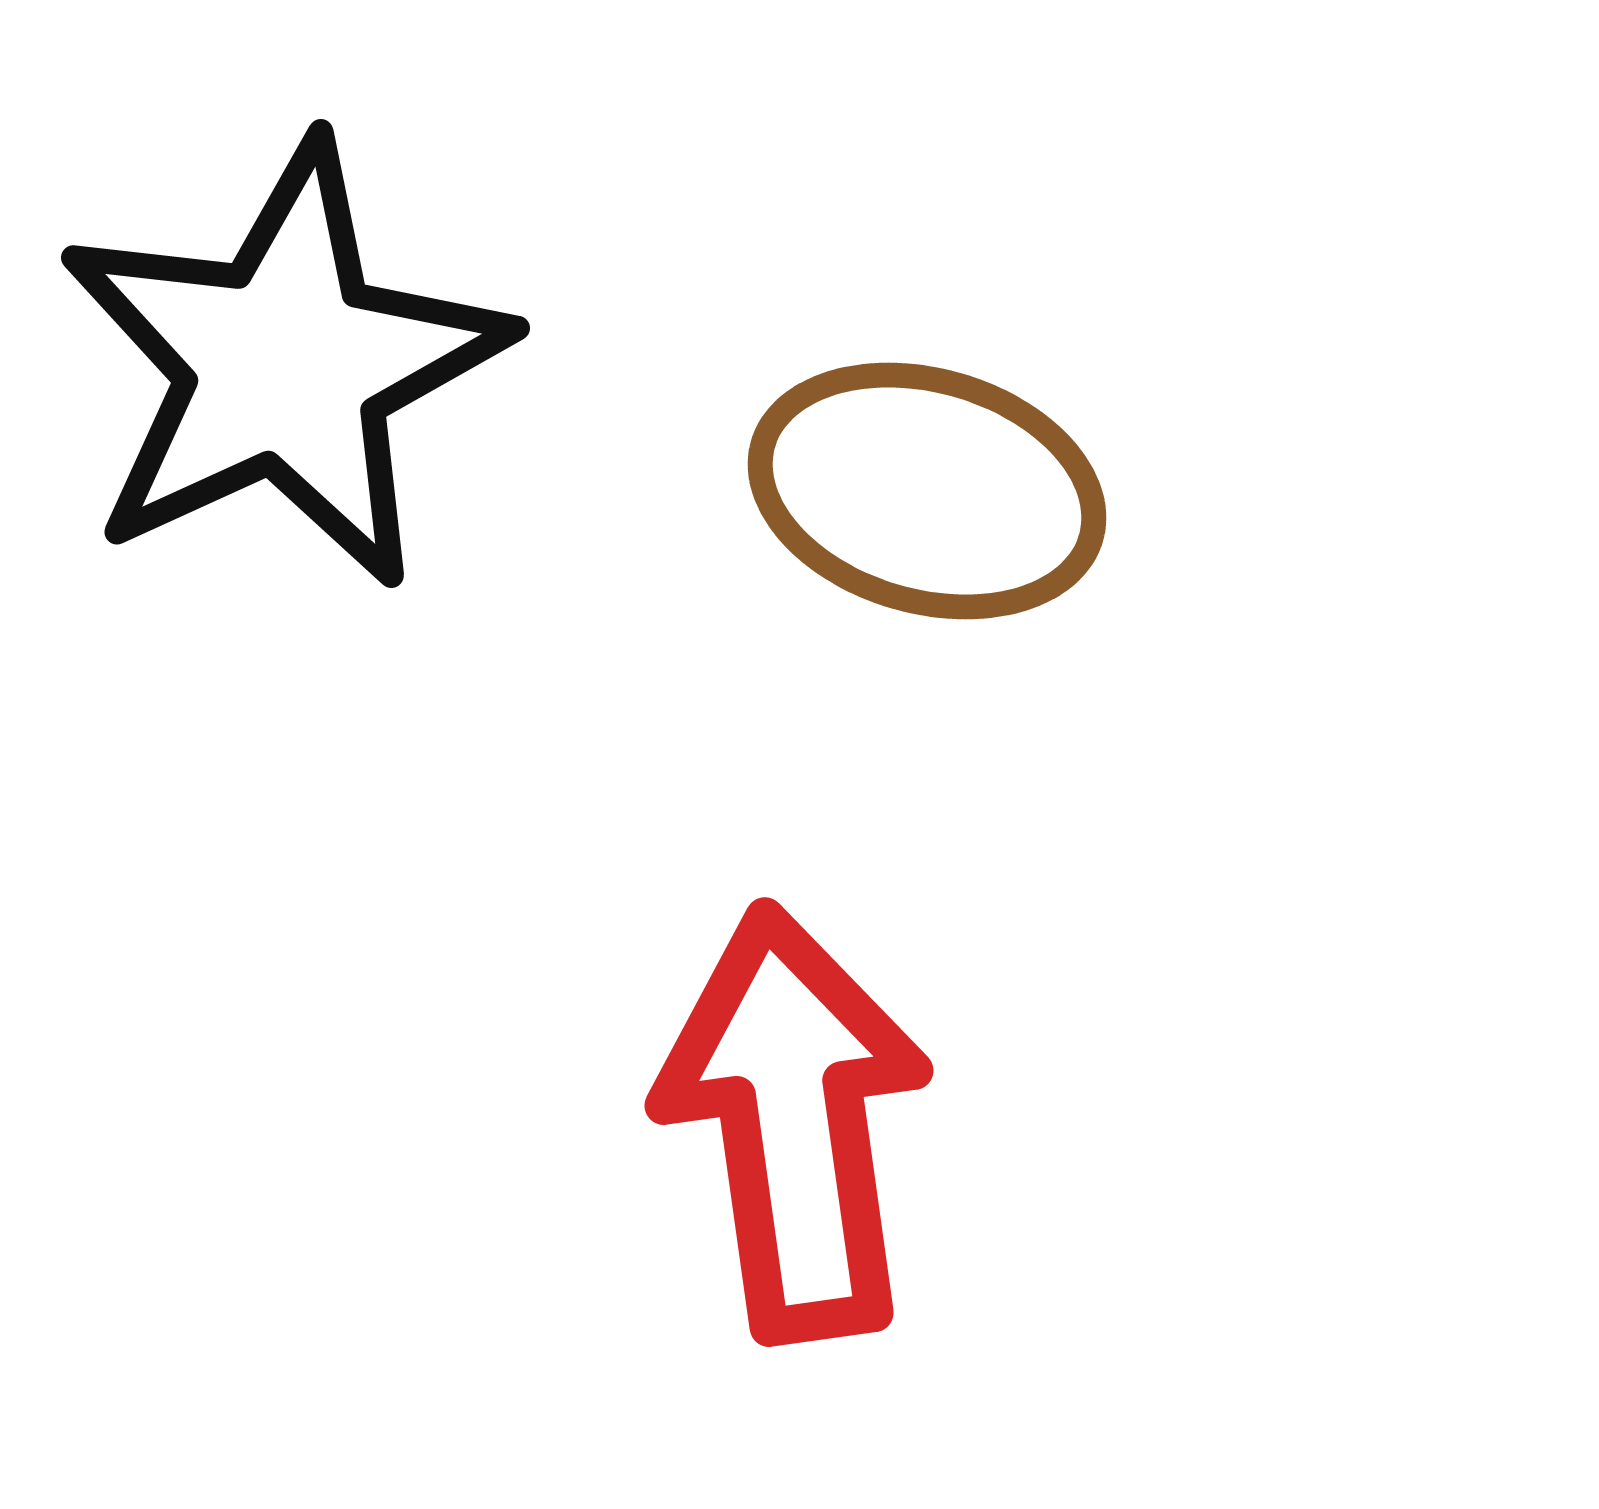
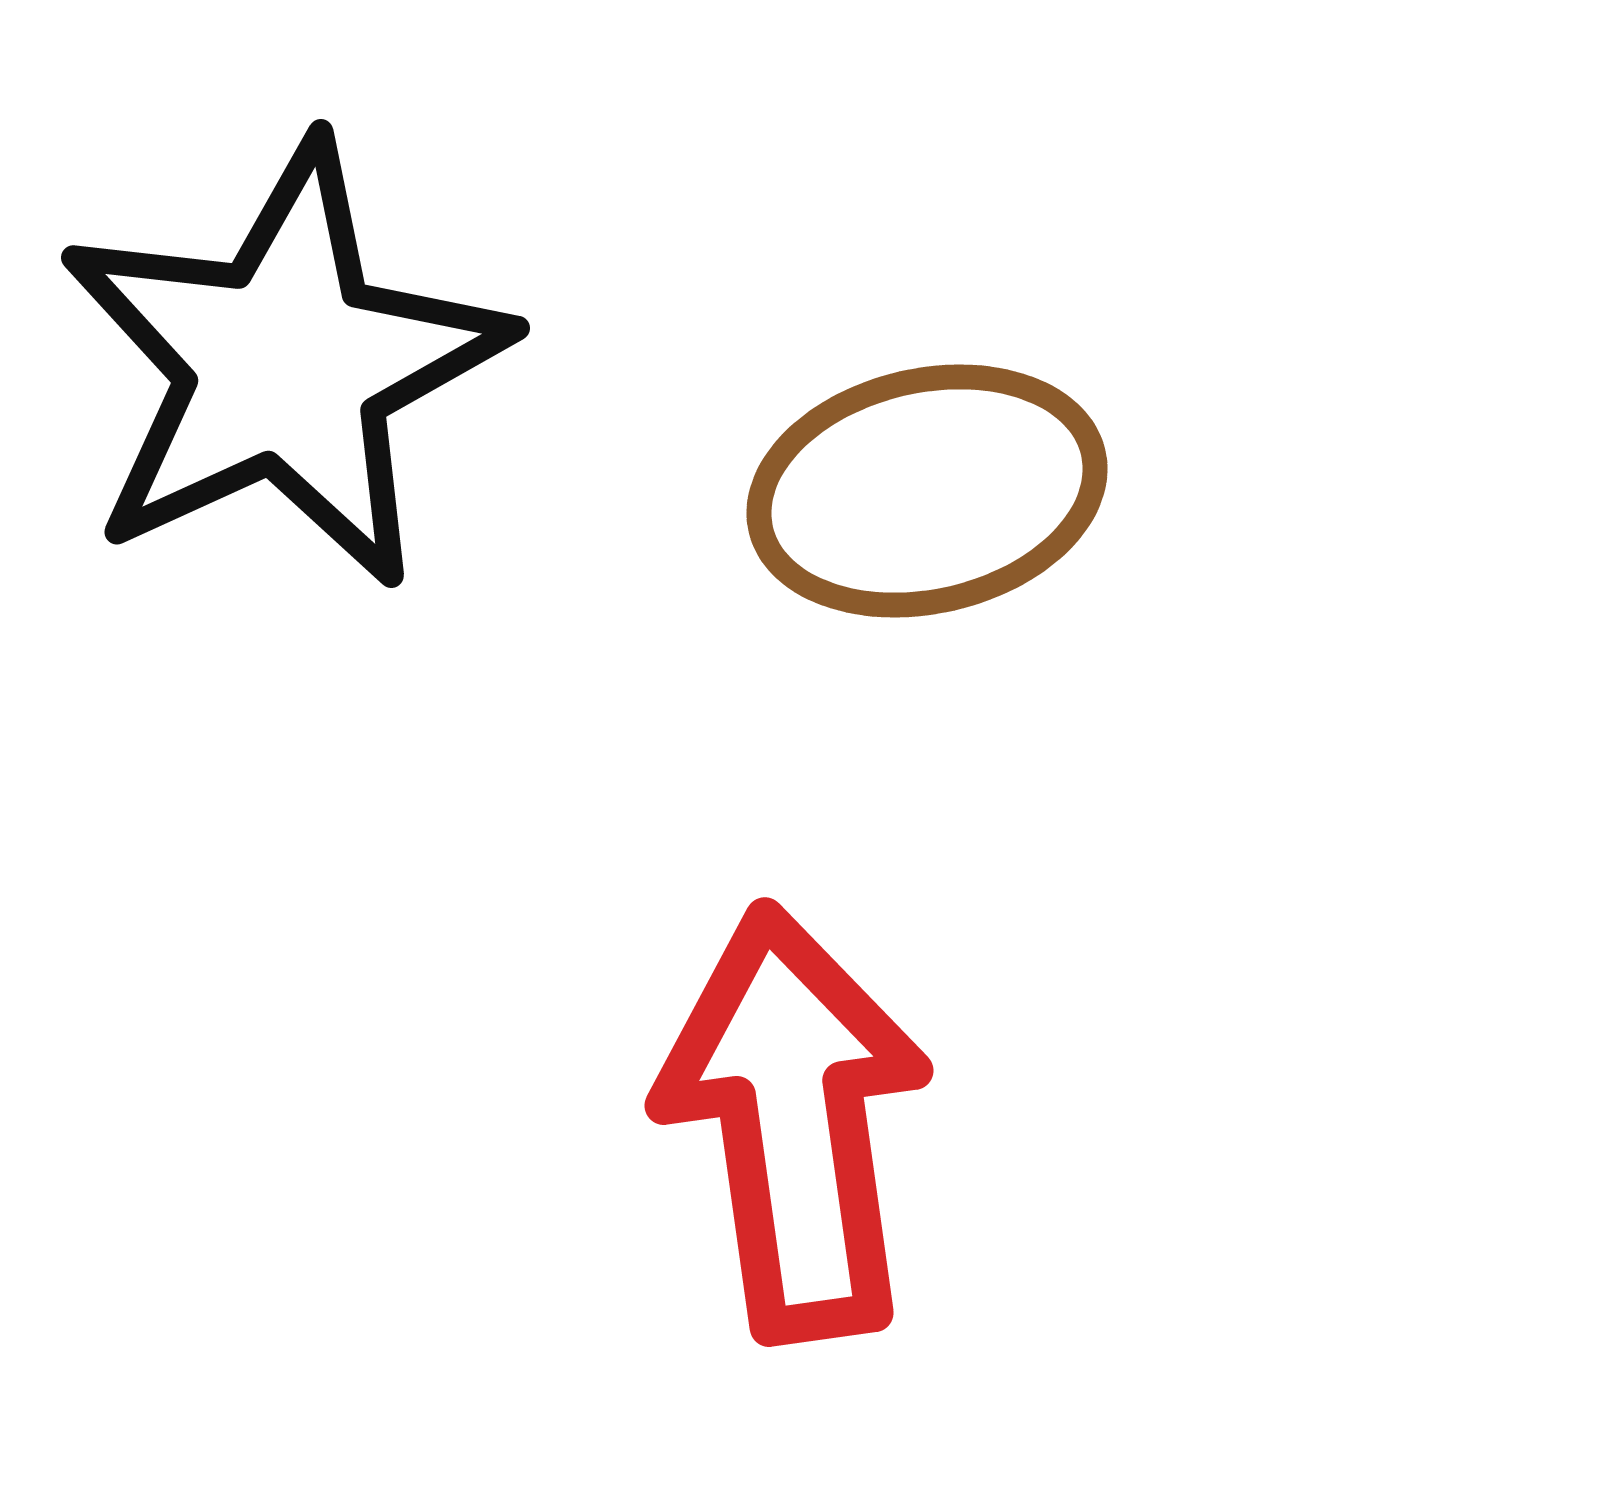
brown ellipse: rotated 29 degrees counterclockwise
